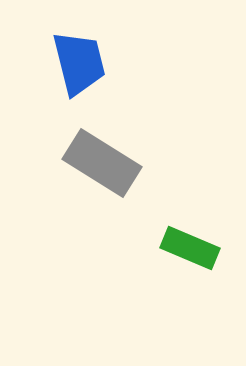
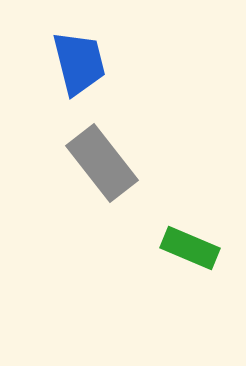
gray rectangle: rotated 20 degrees clockwise
